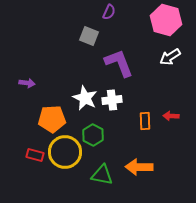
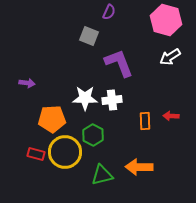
white star: rotated 25 degrees counterclockwise
red rectangle: moved 1 px right, 1 px up
green triangle: rotated 25 degrees counterclockwise
